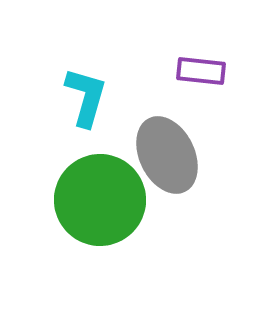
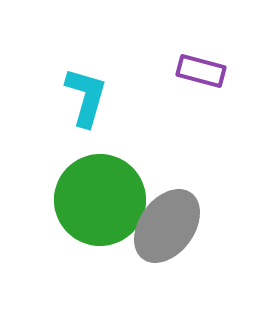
purple rectangle: rotated 9 degrees clockwise
gray ellipse: moved 71 px down; rotated 62 degrees clockwise
